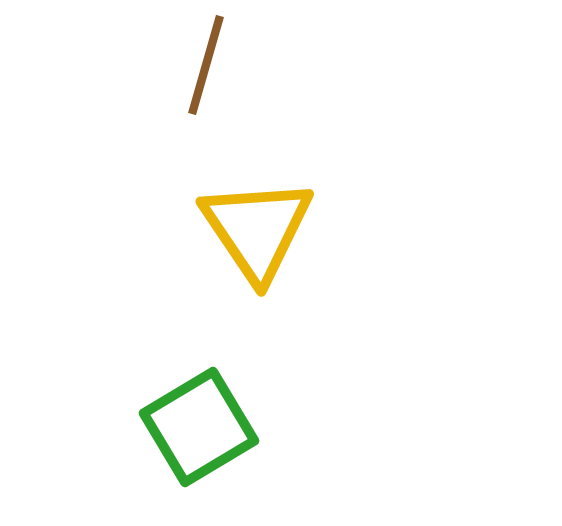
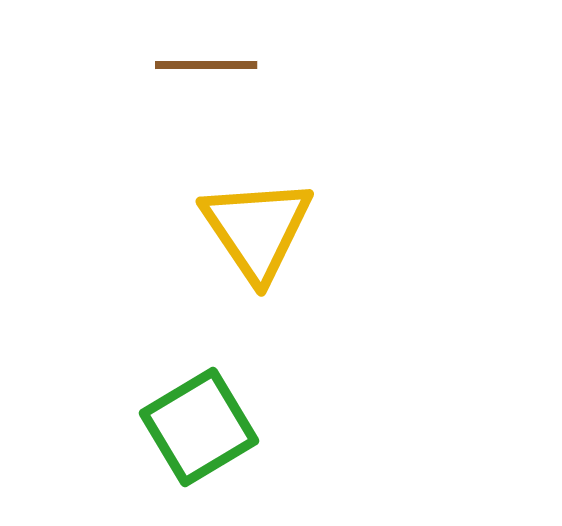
brown line: rotated 74 degrees clockwise
